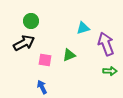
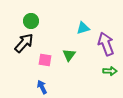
black arrow: rotated 20 degrees counterclockwise
green triangle: rotated 32 degrees counterclockwise
